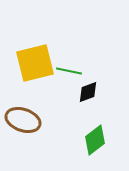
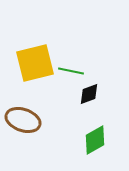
green line: moved 2 px right
black diamond: moved 1 px right, 2 px down
green diamond: rotated 8 degrees clockwise
